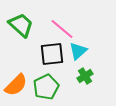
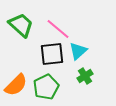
pink line: moved 4 px left
